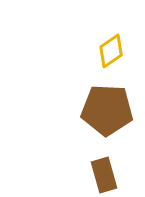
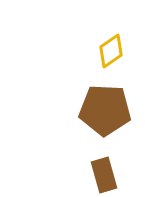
brown pentagon: moved 2 px left
